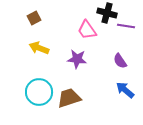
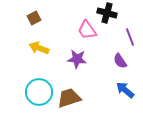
purple line: moved 4 px right, 11 px down; rotated 60 degrees clockwise
